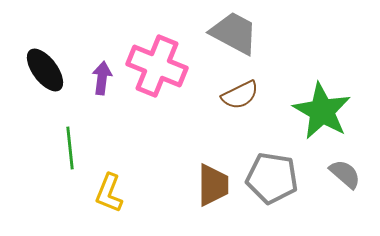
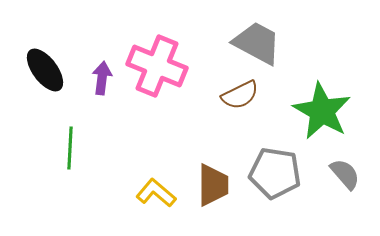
gray trapezoid: moved 23 px right, 10 px down
green line: rotated 9 degrees clockwise
gray semicircle: rotated 8 degrees clockwise
gray pentagon: moved 3 px right, 5 px up
yellow L-shape: moved 47 px right; rotated 108 degrees clockwise
